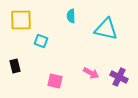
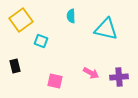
yellow square: rotated 35 degrees counterclockwise
purple cross: rotated 30 degrees counterclockwise
